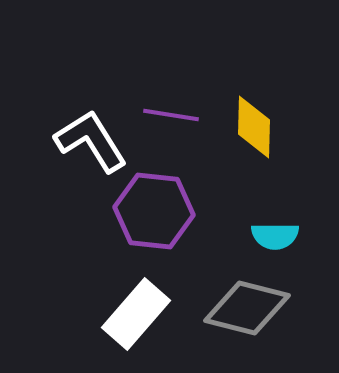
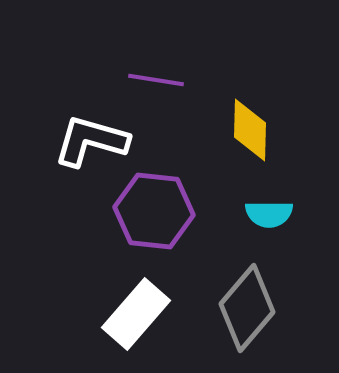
purple line: moved 15 px left, 35 px up
yellow diamond: moved 4 px left, 3 px down
white L-shape: rotated 42 degrees counterclockwise
cyan semicircle: moved 6 px left, 22 px up
gray diamond: rotated 64 degrees counterclockwise
